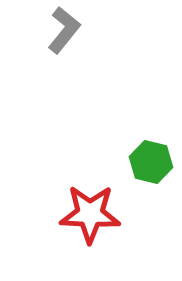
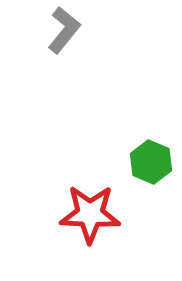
green hexagon: rotated 9 degrees clockwise
